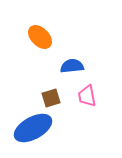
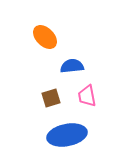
orange ellipse: moved 5 px right
blue ellipse: moved 34 px right, 7 px down; rotated 18 degrees clockwise
